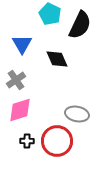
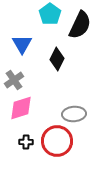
cyan pentagon: rotated 10 degrees clockwise
black diamond: rotated 50 degrees clockwise
gray cross: moved 2 px left
pink diamond: moved 1 px right, 2 px up
gray ellipse: moved 3 px left; rotated 15 degrees counterclockwise
black cross: moved 1 px left, 1 px down
